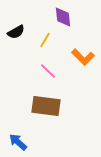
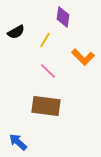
purple diamond: rotated 15 degrees clockwise
